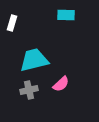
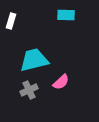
white rectangle: moved 1 px left, 2 px up
pink semicircle: moved 2 px up
gray cross: rotated 12 degrees counterclockwise
